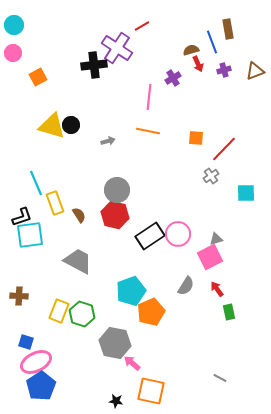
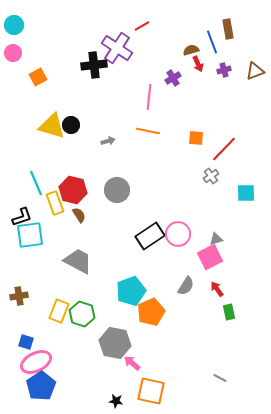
red hexagon at (115, 215): moved 42 px left, 25 px up
brown cross at (19, 296): rotated 12 degrees counterclockwise
